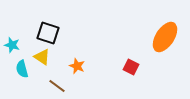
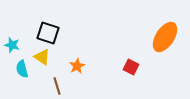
orange star: rotated 21 degrees clockwise
brown line: rotated 36 degrees clockwise
